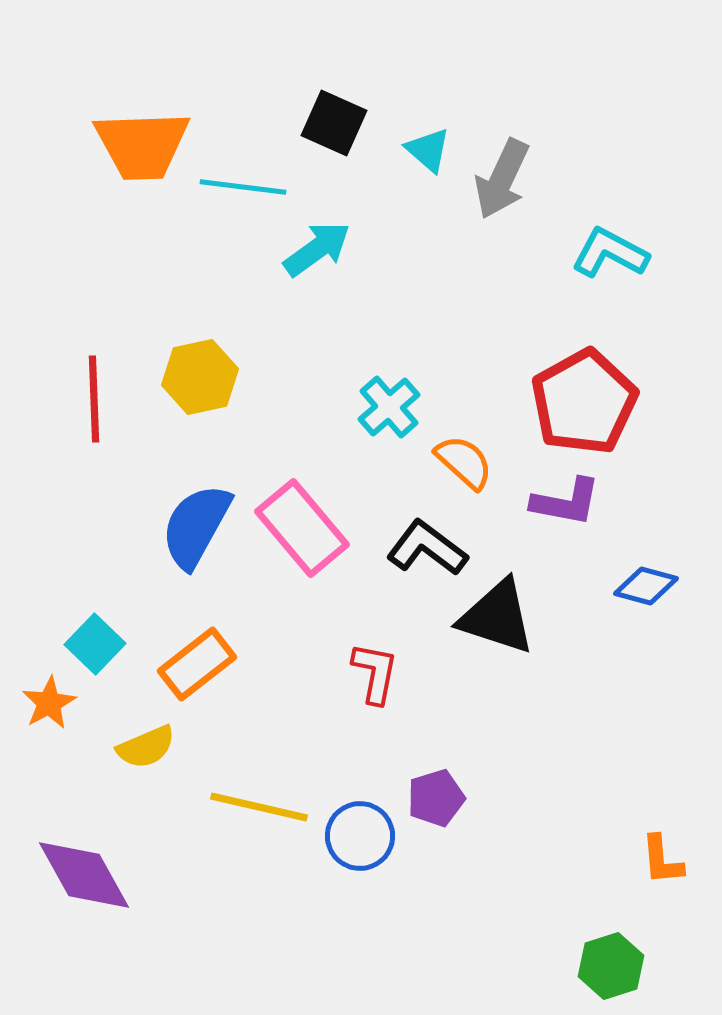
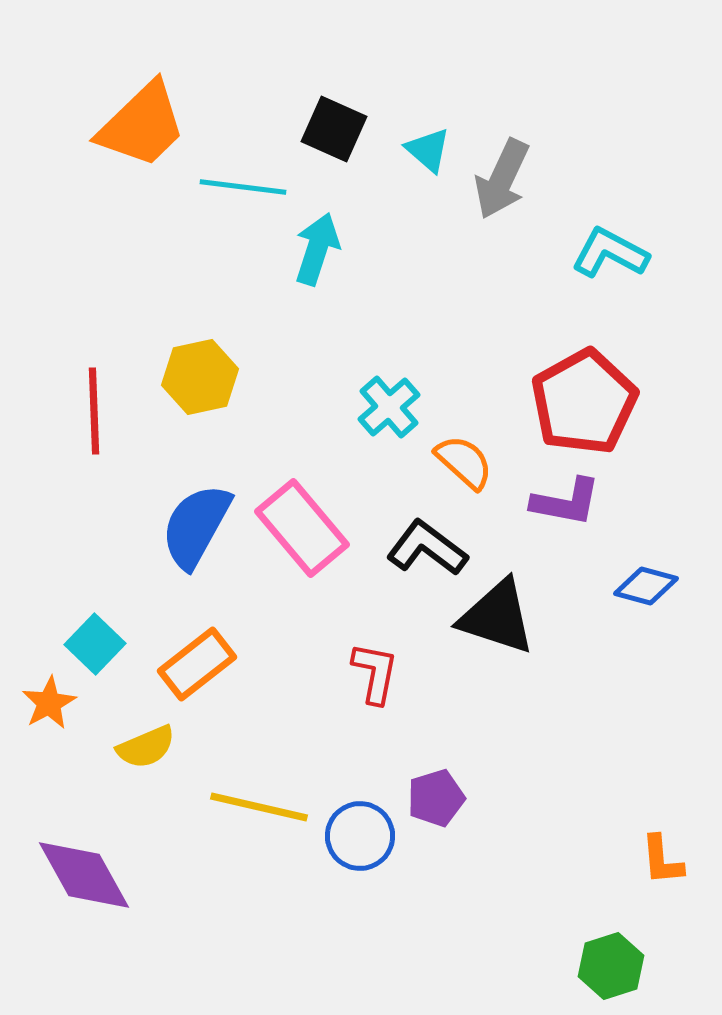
black square: moved 6 px down
orange trapezoid: moved 20 px up; rotated 42 degrees counterclockwise
cyan arrow: rotated 36 degrees counterclockwise
red line: moved 12 px down
